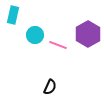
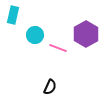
purple hexagon: moved 2 px left
pink line: moved 3 px down
